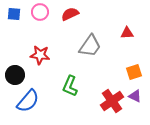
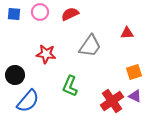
red star: moved 6 px right, 1 px up
